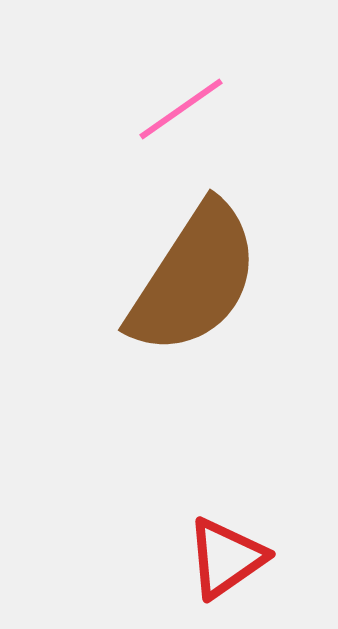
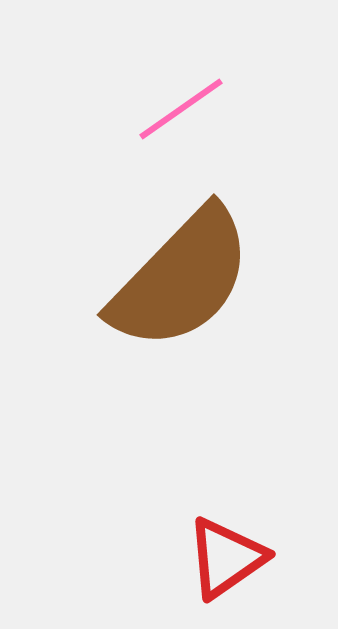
brown semicircle: moved 13 px left; rotated 11 degrees clockwise
